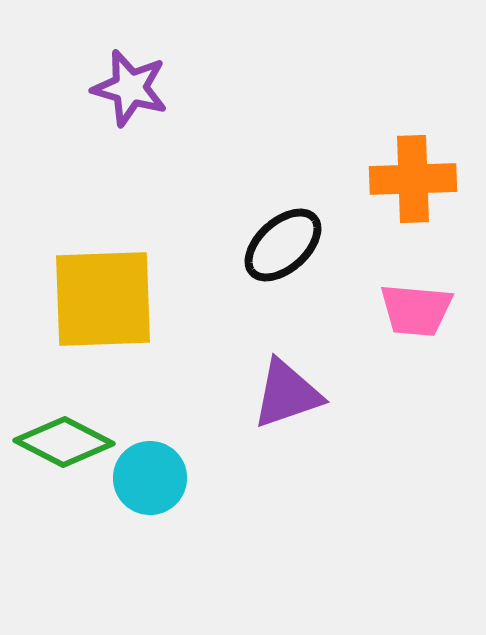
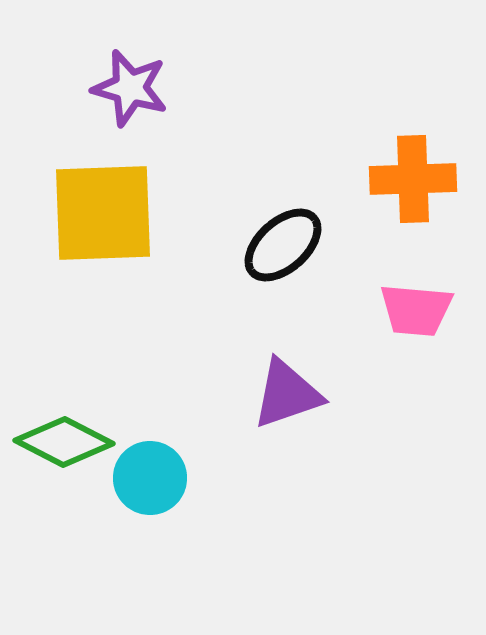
yellow square: moved 86 px up
